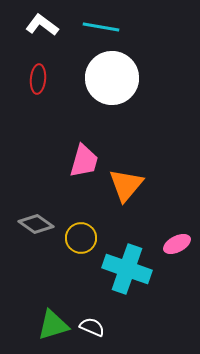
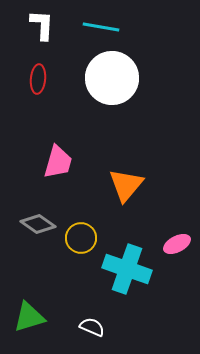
white L-shape: rotated 56 degrees clockwise
pink trapezoid: moved 26 px left, 1 px down
gray diamond: moved 2 px right
green triangle: moved 24 px left, 8 px up
